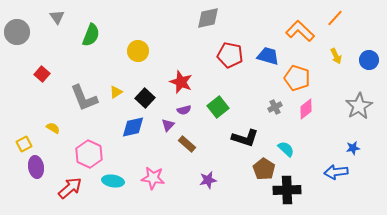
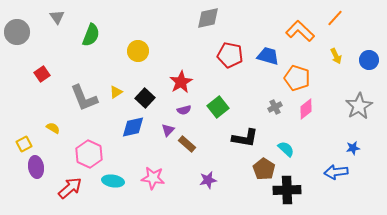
red square: rotated 14 degrees clockwise
red star: rotated 20 degrees clockwise
purple triangle: moved 5 px down
black L-shape: rotated 8 degrees counterclockwise
